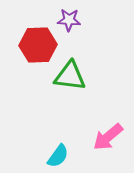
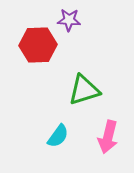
green triangle: moved 14 px right, 14 px down; rotated 24 degrees counterclockwise
pink arrow: rotated 36 degrees counterclockwise
cyan semicircle: moved 20 px up
